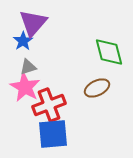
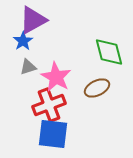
purple triangle: moved 3 px up; rotated 20 degrees clockwise
pink star: moved 31 px right, 10 px up
blue square: rotated 12 degrees clockwise
